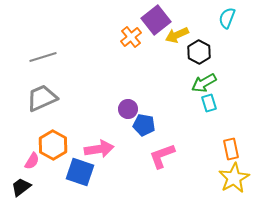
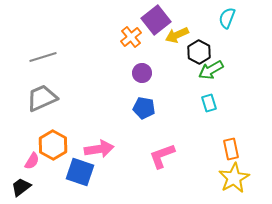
green arrow: moved 7 px right, 13 px up
purple circle: moved 14 px right, 36 px up
blue pentagon: moved 17 px up
